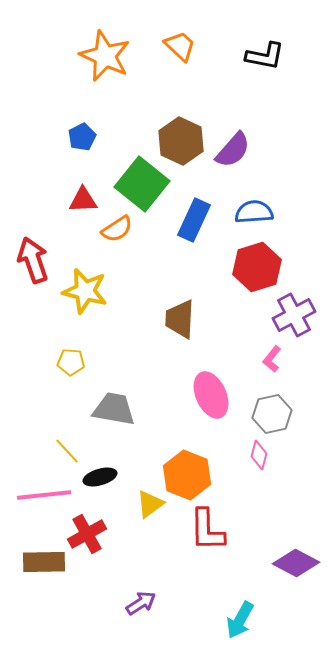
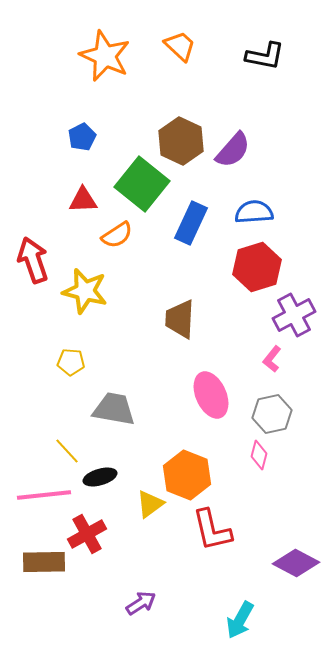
blue rectangle: moved 3 px left, 3 px down
orange semicircle: moved 6 px down
red L-shape: moved 5 px right; rotated 12 degrees counterclockwise
